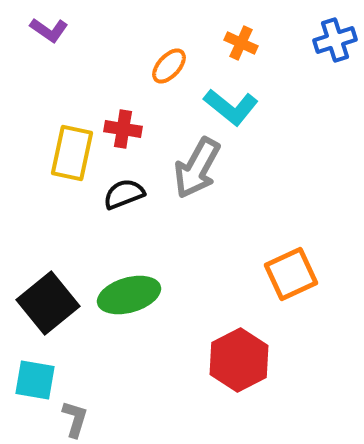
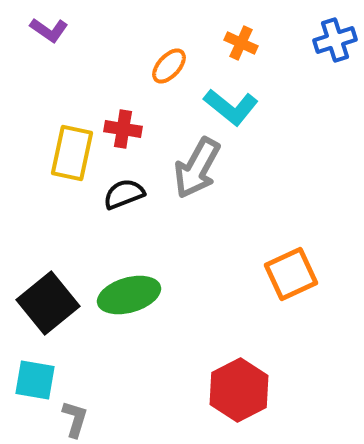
red hexagon: moved 30 px down
